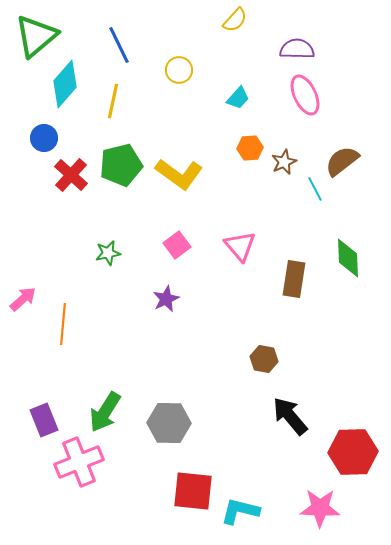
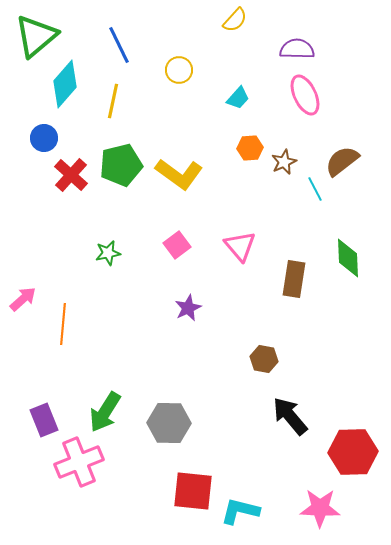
purple star: moved 22 px right, 9 px down
